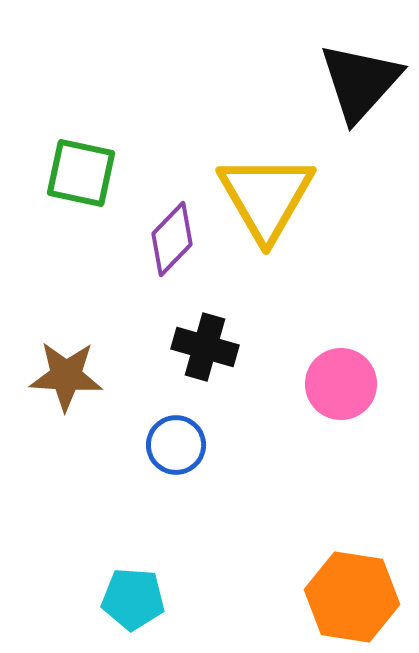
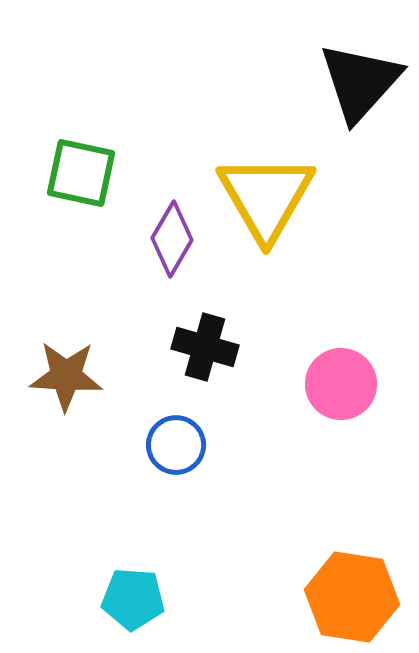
purple diamond: rotated 14 degrees counterclockwise
